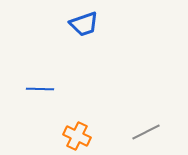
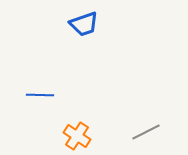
blue line: moved 6 px down
orange cross: rotated 8 degrees clockwise
